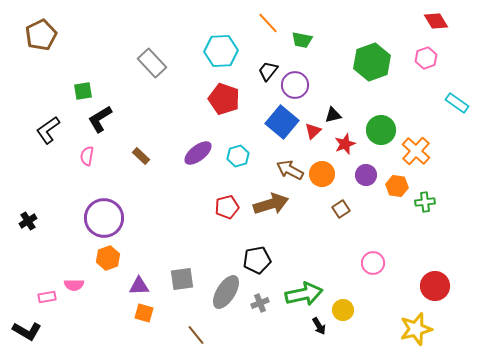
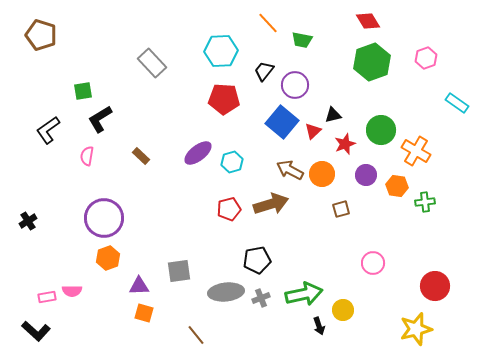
red diamond at (436, 21): moved 68 px left
brown pentagon at (41, 35): rotated 28 degrees counterclockwise
black trapezoid at (268, 71): moved 4 px left
red pentagon at (224, 99): rotated 16 degrees counterclockwise
orange cross at (416, 151): rotated 12 degrees counterclockwise
cyan hexagon at (238, 156): moved 6 px left, 6 px down
red pentagon at (227, 207): moved 2 px right, 2 px down
brown square at (341, 209): rotated 18 degrees clockwise
gray square at (182, 279): moved 3 px left, 8 px up
pink semicircle at (74, 285): moved 2 px left, 6 px down
gray ellipse at (226, 292): rotated 52 degrees clockwise
gray cross at (260, 303): moved 1 px right, 5 px up
black arrow at (319, 326): rotated 12 degrees clockwise
black L-shape at (27, 331): moved 9 px right; rotated 12 degrees clockwise
